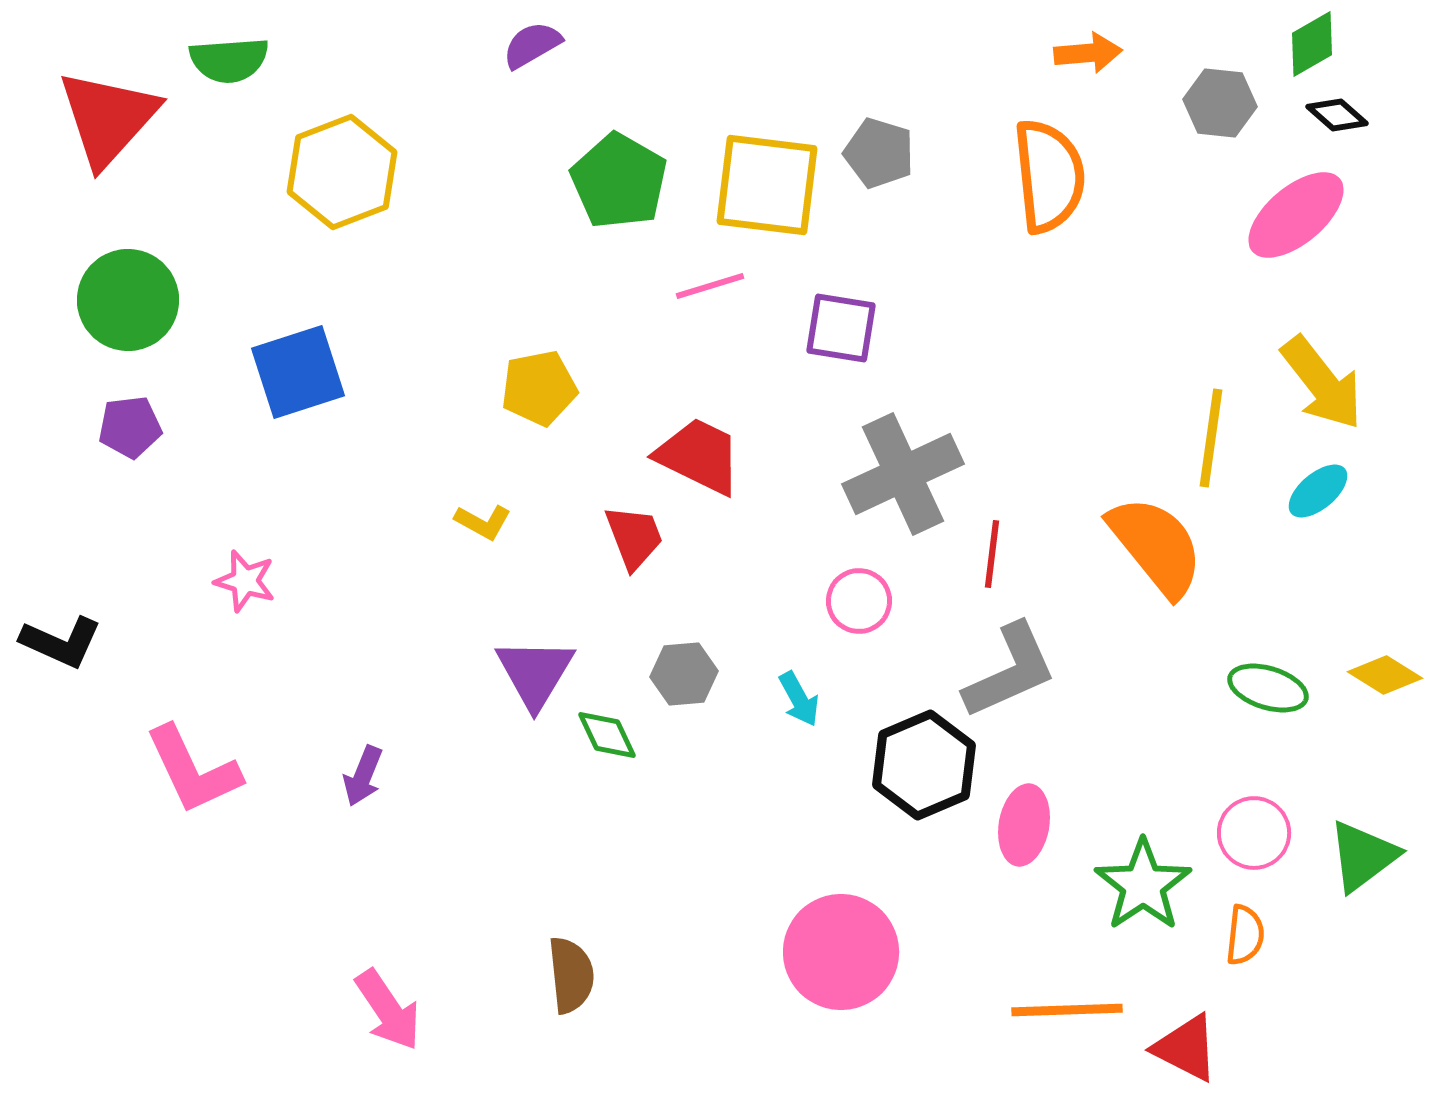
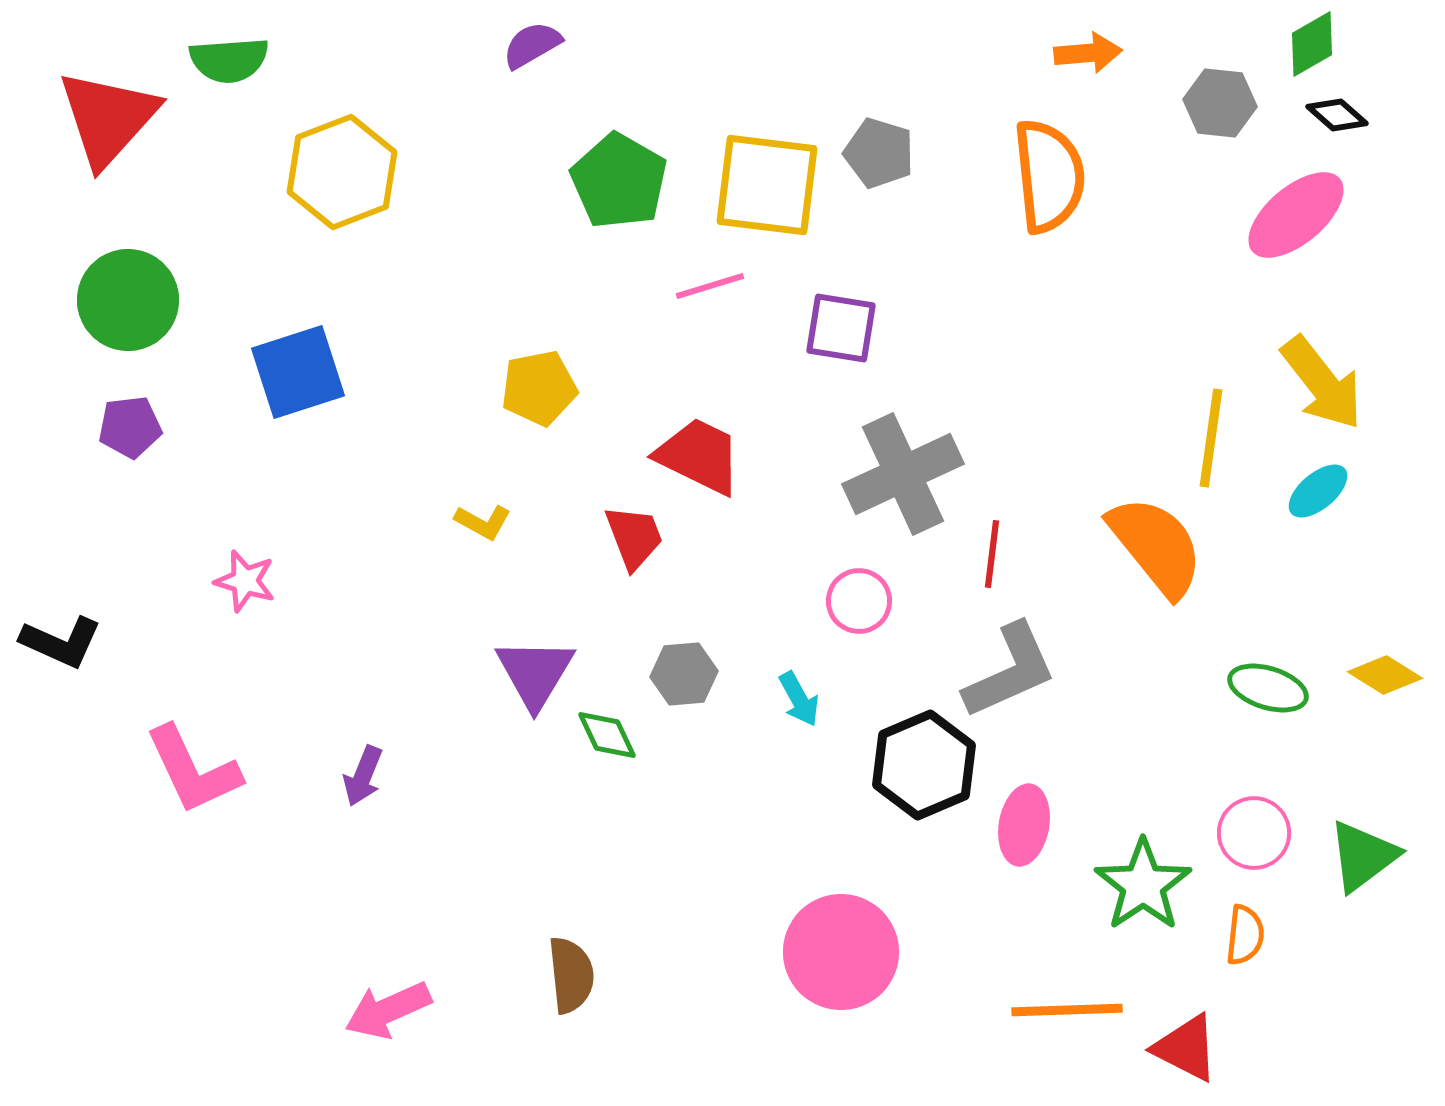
pink arrow at (388, 1010): rotated 100 degrees clockwise
